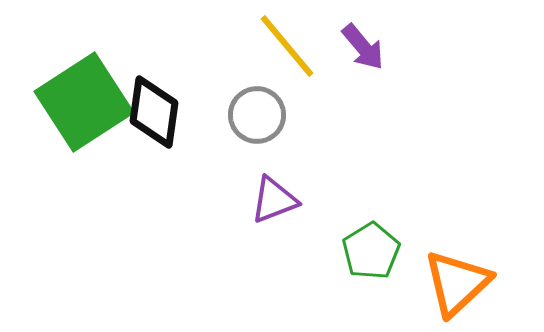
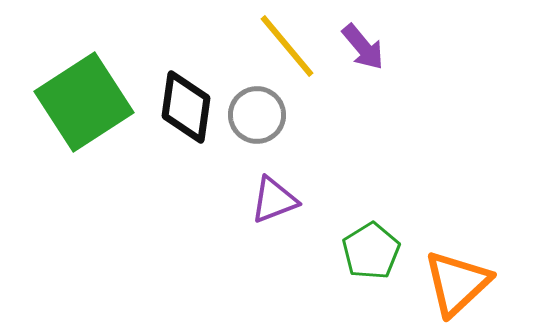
black diamond: moved 32 px right, 5 px up
